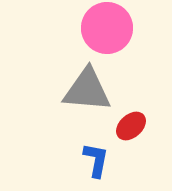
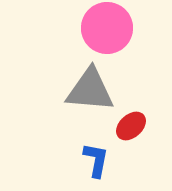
gray triangle: moved 3 px right
